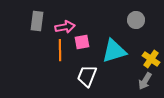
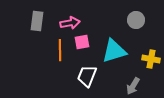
pink arrow: moved 5 px right, 4 px up
yellow cross: rotated 24 degrees counterclockwise
gray arrow: moved 12 px left, 5 px down
